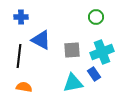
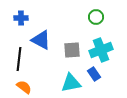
blue cross: moved 1 px down
cyan cross: moved 1 px left, 2 px up
black line: moved 3 px down
cyan triangle: moved 2 px left
orange semicircle: rotated 28 degrees clockwise
